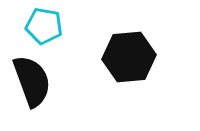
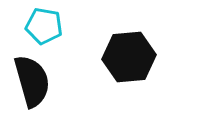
black semicircle: rotated 4 degrees clockwise
